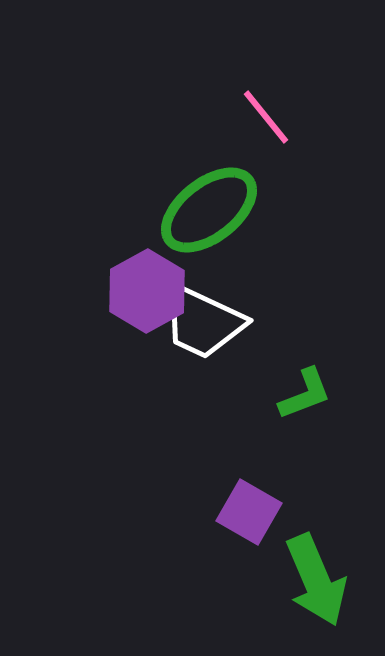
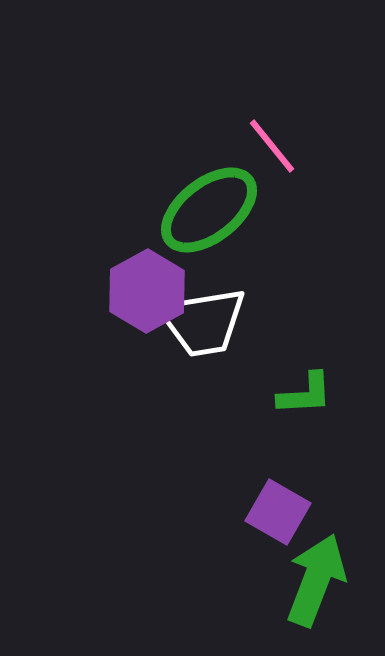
pink line: moved 6 px right, 29 px down
white trapezoid: rotated 34 degrees counterclockwise
green L-shape: rotated 18 degrees clockwise
purple square: moved 29 px right
green arrow: rotated 136 degrees counterclockwise
